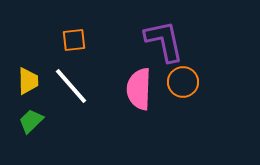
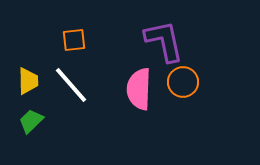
white line: moved 1 px up
